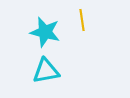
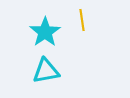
cyan star: rotated 24 degrees clockwise
